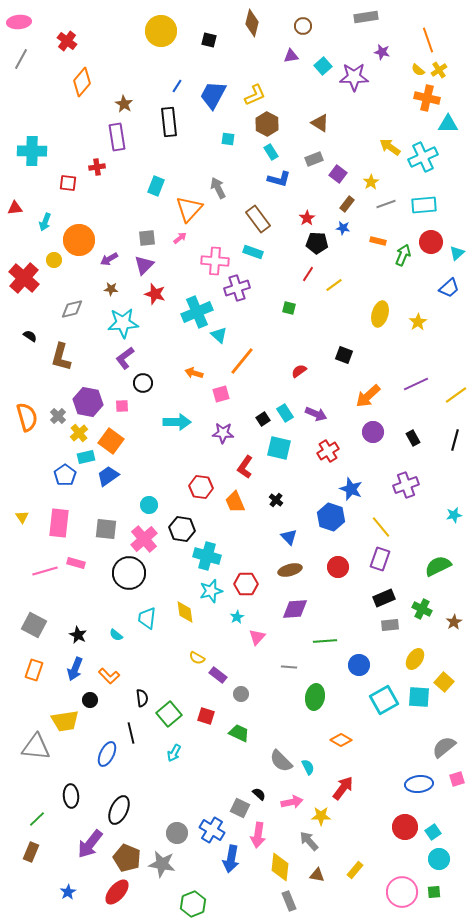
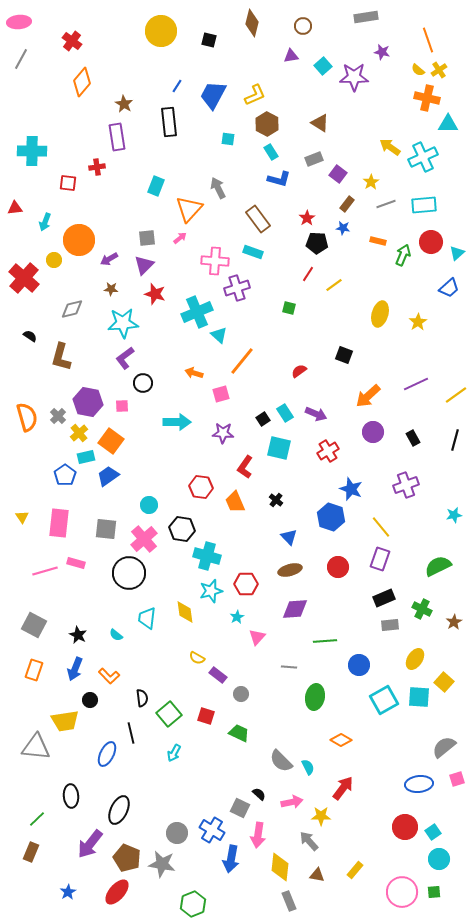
red cross at (67, 41): moved 5 px right
